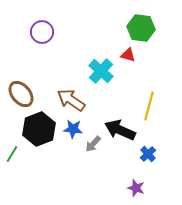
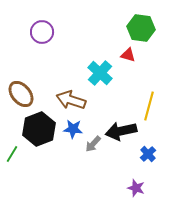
cyan cross: moved 1 px left, 2 px down
brown arrow: rotated 16 degrees counterclockwise
black arrow: moved 1 px right, 1 px down; rotated 36 degrees counterclockwise
